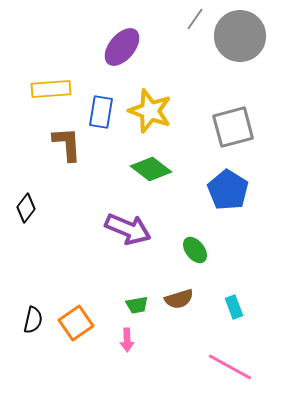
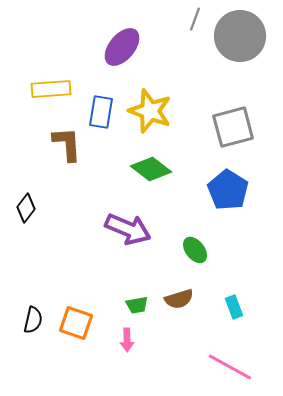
gray line: rotated 15 degrees counterclockwise
orange square: rotated 36 degrees counterclockwise
